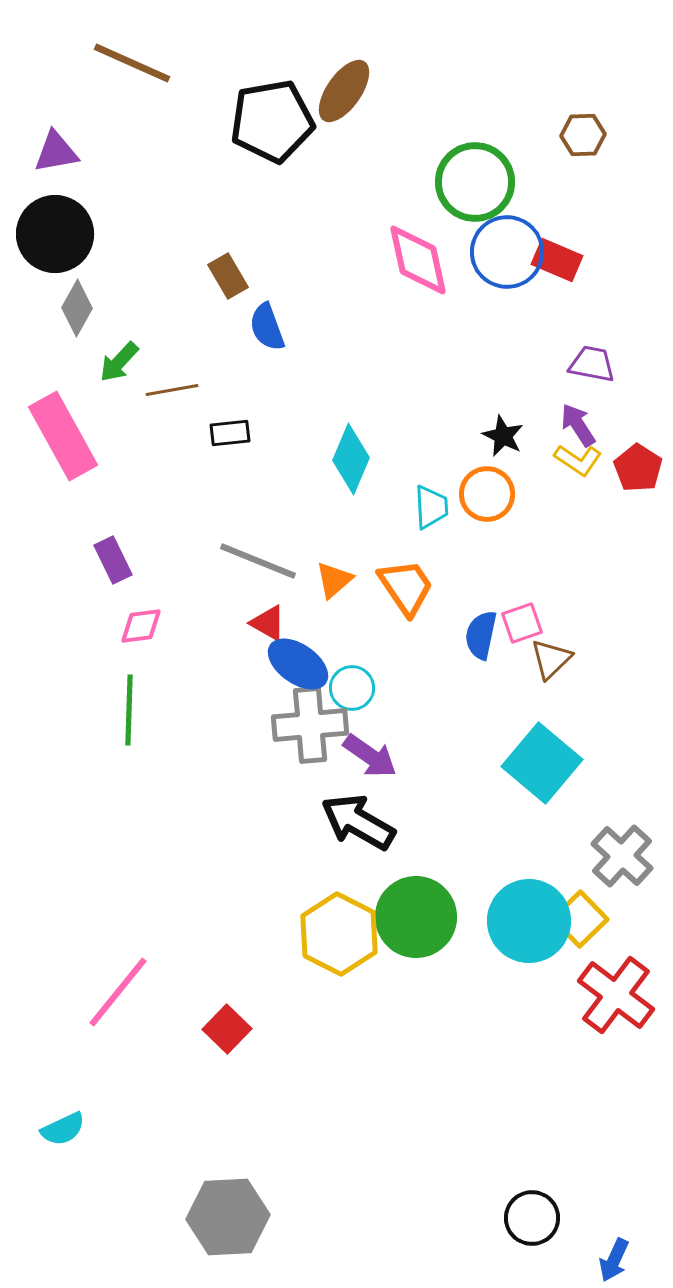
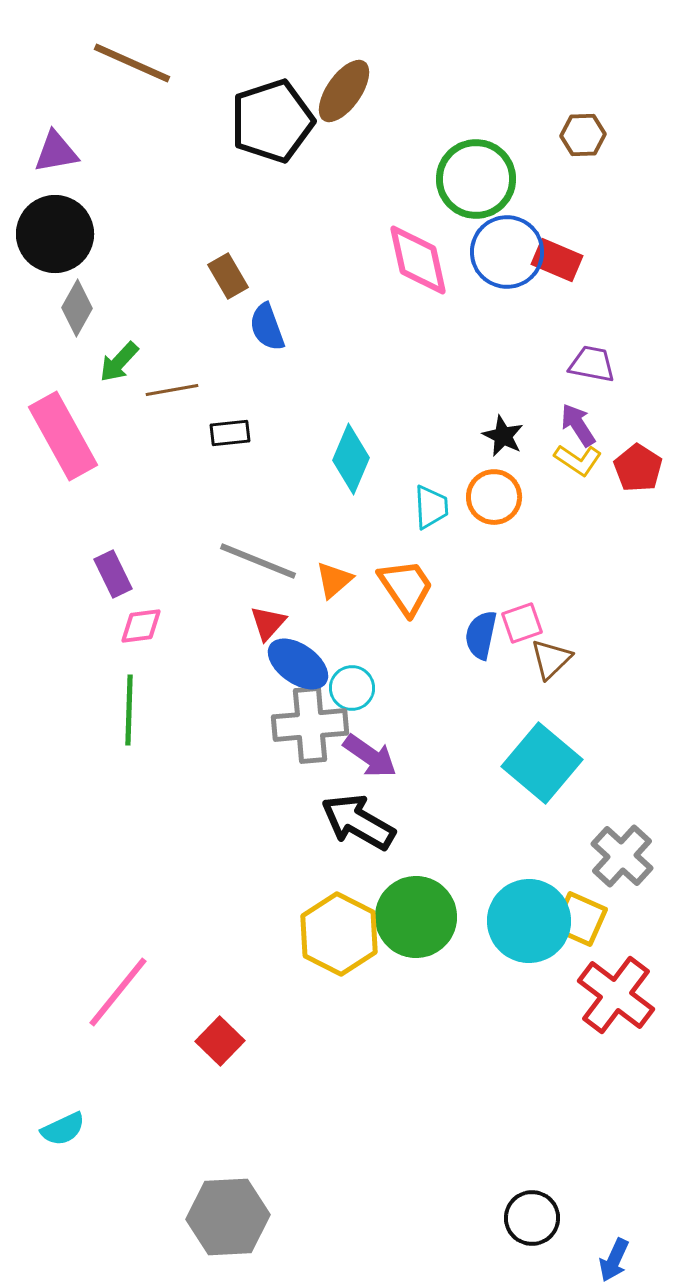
black pentagon at (272, 121): rotated 8 degrees counterclockwise
green circle at (475, 182): moved 1 px right, 3 px up
orange circle at (487, 494): moved 7 px right, 3 px down
purple rectangle at (113, 560): moved 14 px down
red triangle at (268, 623): rotated 42 degrees clockwise
yellow square at (580, 919): rotated 22 degrees counterclockwise
red square at (227, 1029): moved 7 px left, 12 px down
